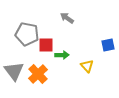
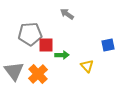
gray arrow: moved 4 px up
gray pentagon: moved 3 px right; rotated 15 degrees counterclockwise
